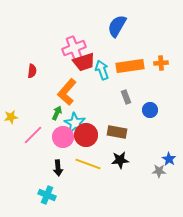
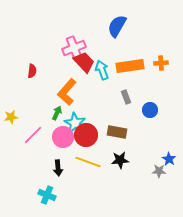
red trapezoid: rotated 115 degrees counterclockwise
yellow line: moved 2 px up
